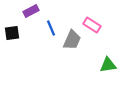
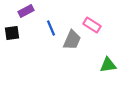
purple rectangle: moved 5 px left
